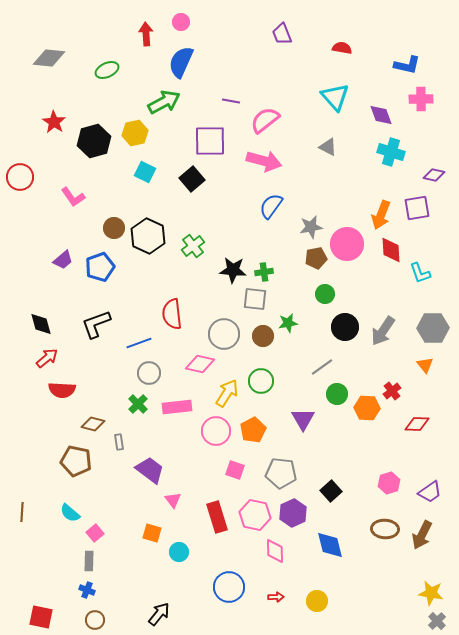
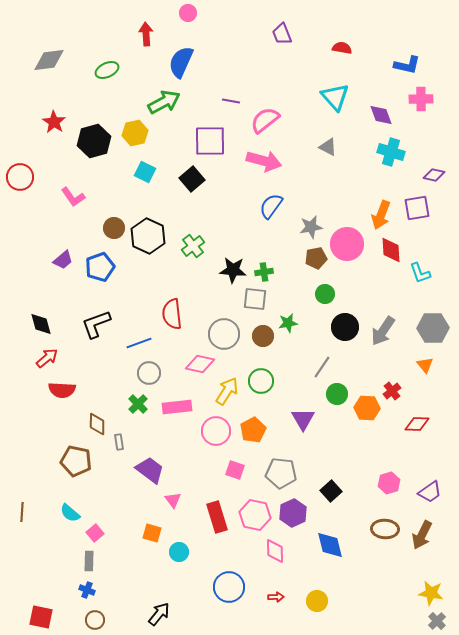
pink circle at (181, 22): moved 7 px right, 9 px up
gray diamond at (49, 58): moved 2 px down; rotated 12 degrees counterclockwise
gray line at (322, 367): rotated 20 degrees counterclockwise
yellow arrow at (227, 393): moved 2 px up
brown diamond at (93, 424): moved 4 px right; rotated 75 degrees clockwise
